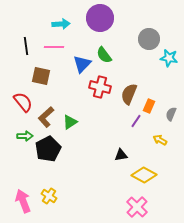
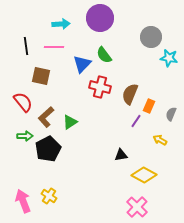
gray circle: moved 2 px right, 2 px up
brown semicircle: moved 1 px right
